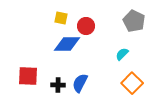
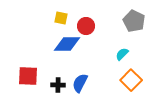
orange square: moved 1 px left, 3 px up
